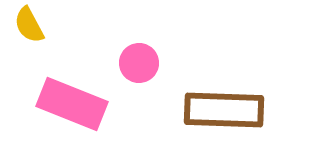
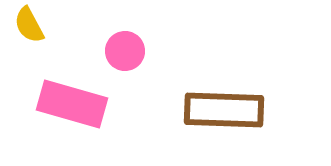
pink circle: moved 14 px left, 12 px up
pink rectangle: rotated 6 degrees counterclockwise
